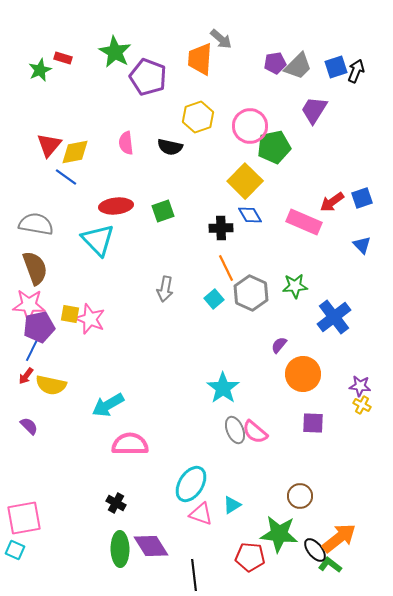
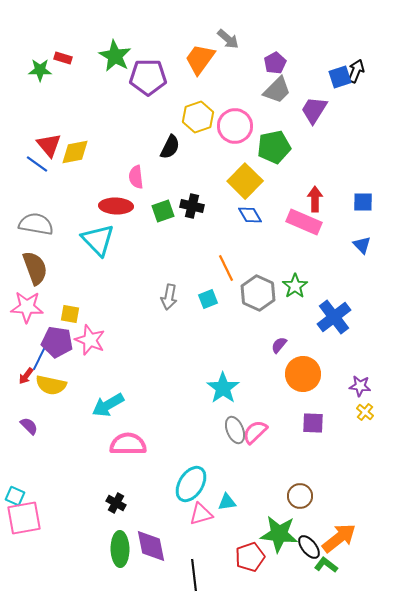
gray arrow at (221, 39): moved 7 px right
green star at (115, 52): moved 4 px down
orange trapezoid at (200, 59): rotated 32 degrees clockwise
purple pentagon at (275, 63): rotated 20 degrees counterclockwise
gray trapezoid at (298, 66): moved 21 px left, 24 px down
blue square at (336, 67): moved 4 px right, 10 px down
green star at (40, 70): rotated 25 degrees clockwise
purple pentagon at (148, 77): rotated 21 degrees counterclockwise
pink circle at (250, 126): moved 15 px left
pink semicircle at (126, 143): moved 10 px right, 34 px down
red triangle at (49, 145): rotated 20 degrees counterclockwise
black semicircle at (170, 147): rotated 75 degrees counterclockwise
blue line at (66, 177): moved 29 px left, 13 px up
blue square at (362, 198): moved 1 px right, 4 px down; rotated 20 degrees clockwise
red arrow at (332, 202): moved 17 px left, 3 px up; rotated 125 degrees clockwise
red ellipse at (116, 206): rotated 8 degrees clockwise
black cross at (221, 228): moved 29 px left, 22 px up; rotated 15 degrees clockwise
green star at (295, 286): rotated 30 degrees counterclockwise
gray arrow at (165, 289): moved 4 px right, 8 px down
gray hexagon at (251, 293): moved 7 px right
cyan square at (214, 299): moved 6 px left; rotated 18 degrees clockwise
pink star at (29, 305): moved 2 px left, 2 px down
pink star at (90, 319): moved 21 px down
purple pentagon at (39, 327): moved 18 px right, 15 px down; rotated 20 degrees clockwise
blue line at (32, 350): moved 7 px right, 9 px down
yellow cross at (362, 405): moved 3 px right, 7 px down; rotated 12 degrees clockwise
pink semicircle at (255, 432): rotated 96 degrees clockwise
pink semicircle at (130, 444): moved 2 px left
cyan triangle at (232, 505): moved 5 px left, 3 px up; rotated 24 degrees clockwise
pink triangle at (201, 514): rotated 35 degrees counterclockwise
purple diamond at (151, 546): rotated 21 degrees clockwise
cyan square at (15, 550): moved 54 px up
black ellipse at (315, 550): moved 6 px left, 3 px up
red pentagon at (250, 557): rotated 24 degrees counterclockwise
green L-shape at (330, 565): moved 4 px left
